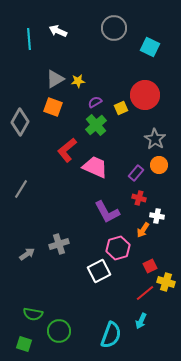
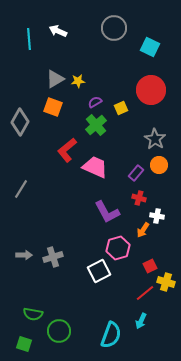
red circle: moved 6 px right, 5 px up
gray cross: moved 6 px left, 13 px down
gray arrow: moved 3 px left, 1 px down; rotated 35 degrees clockwise
